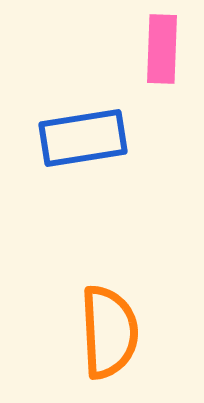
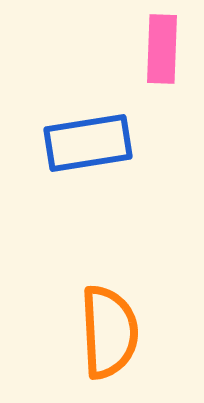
blue rectangle: moved 5 px right, 5 px down
